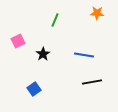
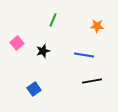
orange star: moved 13 px down
green line: moved 2 px left
pink square: moved 1 px left, 2 px down; rotated 16 degrees counterclockwise
black star: moved 3 px up; rotated 16 degrees clockwise
black line: moved 1 px up
